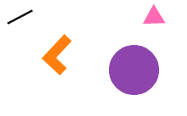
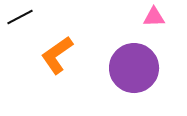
orange L-shape: rotated 12 degrees clockwise
purple circle: moved 2 px up
